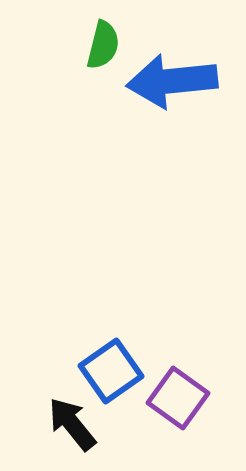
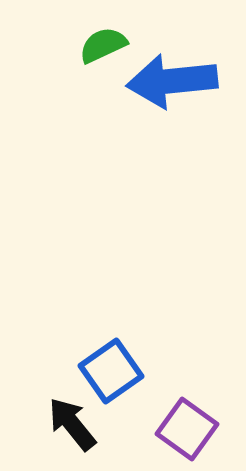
green semicircle: rotated 129 degrees counterclockwise
purple square: moved 9 px right, 31 px down
